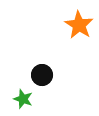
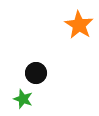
black circle: moved 6 px left, 2 px up
